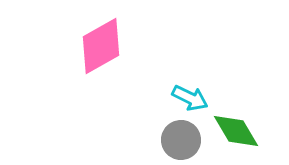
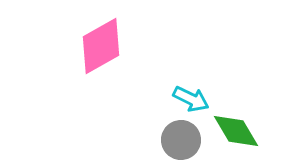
cyan arrow: moved 1 px right, 1 px down
